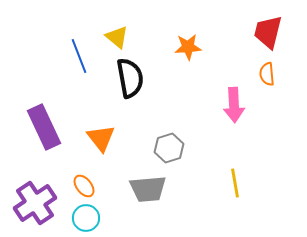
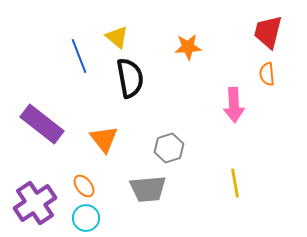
purple rectangle: moved 2 px left, 3 px up; rotated 27 degrees counterclockwise
orange triangle: moved 3 px right, 1 px down
